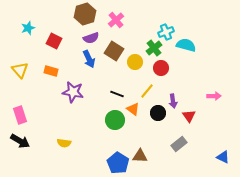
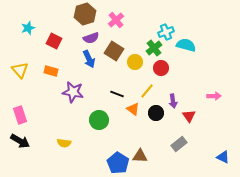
black circle: moved 2 px left
green circle: moved 16 px left
